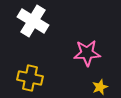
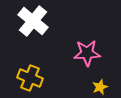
white cross: rotated 8 degrees clockwise
yellow cross: rotated 10 degrees clockwise
